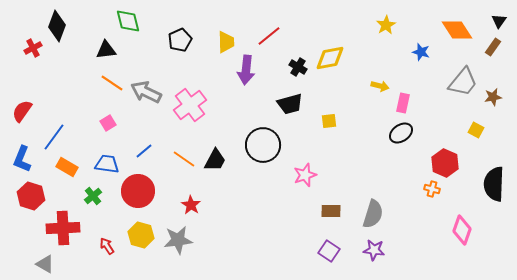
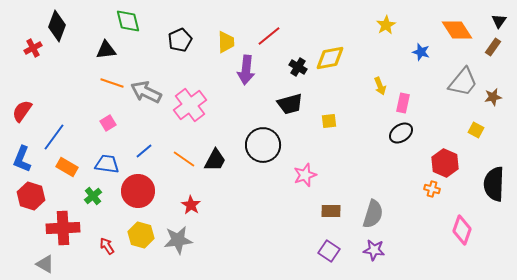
orange line at (112, 83): rotated 15 degrees counterclockwise
yellow arrow at (380, 86): rotated 54 degrees clockwise
